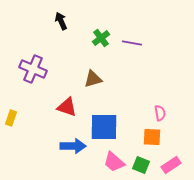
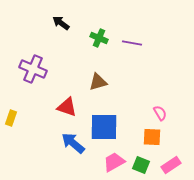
black arrow: moved 2 px down; rotated 30 degrees counterclockwise
green cross: moved 2 px left; rotated 30 degrees counterclockwise
brown triangle: moved 5 px right, 3 px down
pink semicircle: rotated 21 degrees counterclockwise
blue arrow: moved 3 px up; rotated 140 degrees counterclockwise
pink trapezoid: rotated 110 degrees clockwise
